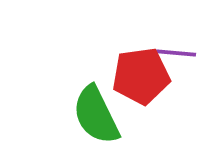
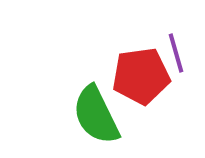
purple line: rotated 69 degrees clockwise
